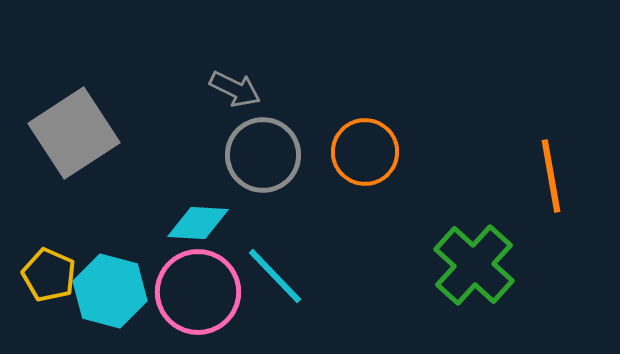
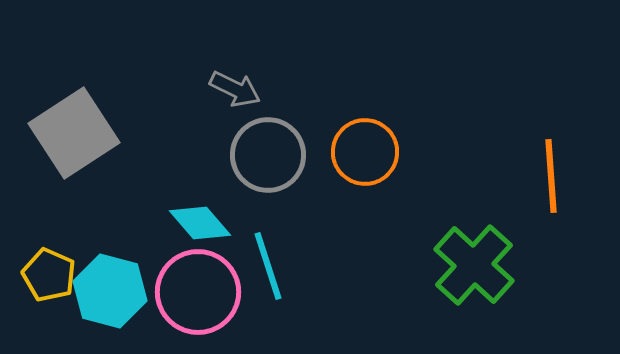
gray circle: moved 5 px right
orange line: rotated 6 degrees clockwise
cyan diamond: moved 2 px right; rotated 46 degrees clockwise
cyan line: moved 7 px left, 10 px up; rotated 26 degrees clockwise
